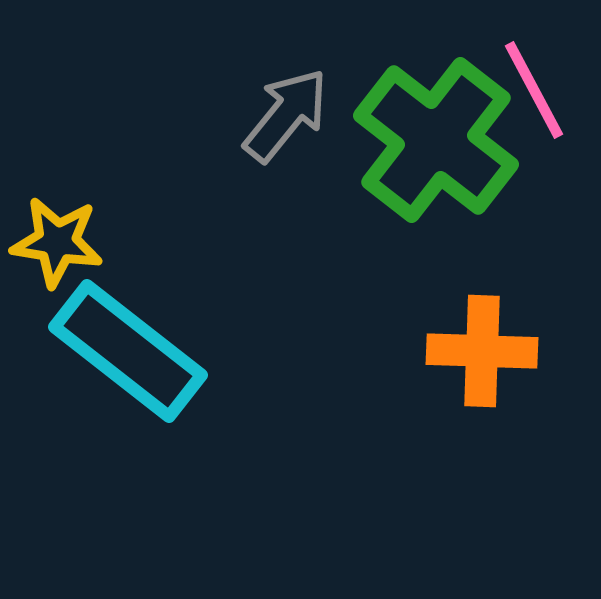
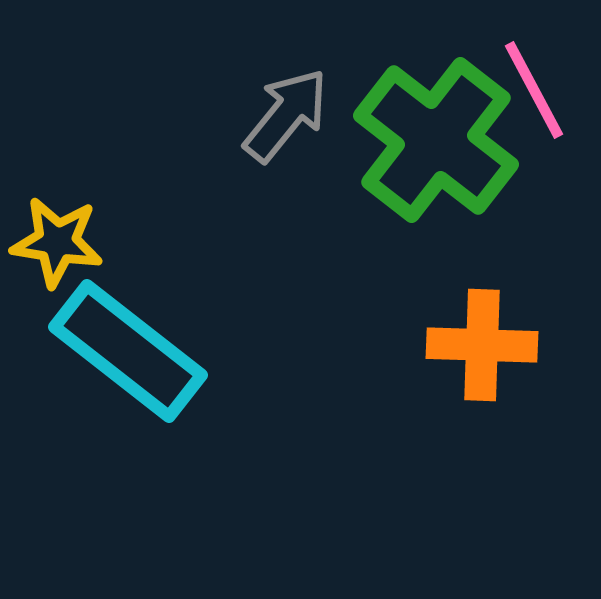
orange cross: moved 6 px up
